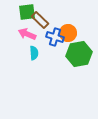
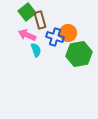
green square: rotated 30 degrees counterclockwise
brown rectangle: rotated 30 degrees clockwise
pink arrow: moved 1 px down
cyan semicircle: moved 2 px right, 3 px up; rotated 16 degrees counterclockwise
